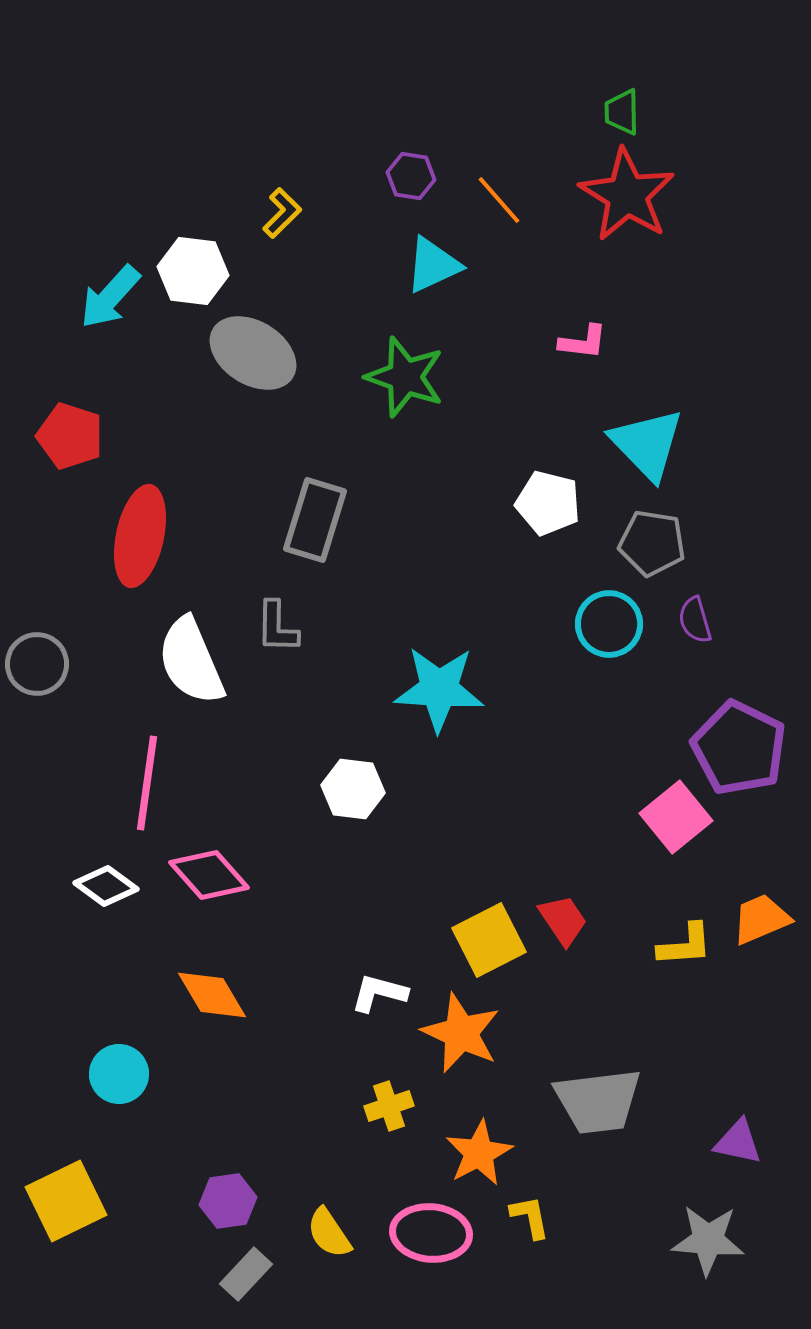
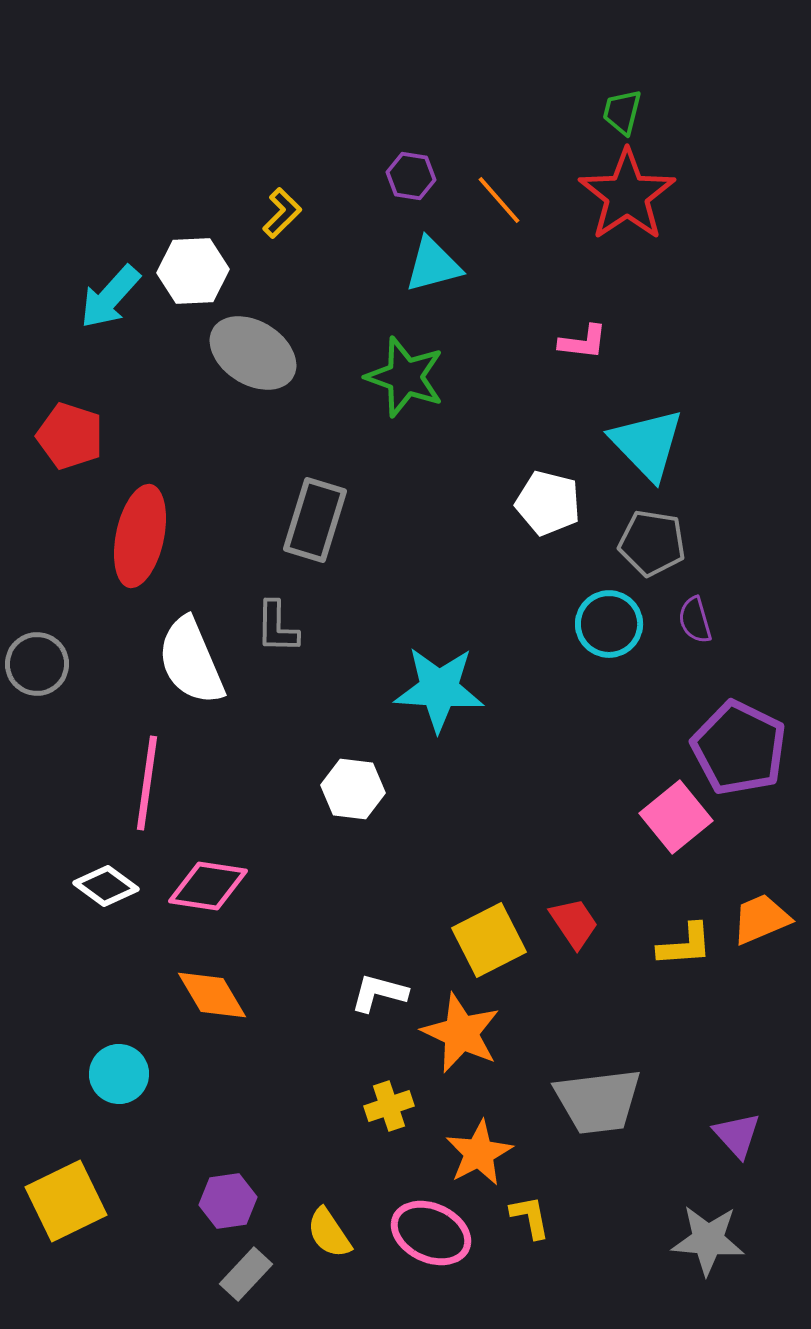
green trapezoid at (622, 112): rotated 15 degrees clockwise
red star at (627, 195): rotated 6 degrees clockwise
cyan triangle at (433, 265): rotated 10 degrees clockwise
white hexagon at (193, 271): rotated 10 degrees counterclockwise
pink diamond at (209, 875): moved 1 px left, 11 px down; rotated 40 degrees counterclockwise
red trapezoid at (563, 920): moved 11 px right, 3 px down
purple triangle at (738, 1142): moved 1 px left, 7 px up; rotated 36 degrees clockwise
pink ellipse at (431, 1233): rotated 20 degrees clockwise
